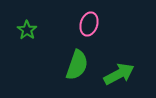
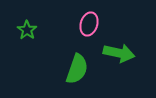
green semicircle: moved 4 px down
green arrow: moved 21 px up; rotated 40 degrees clockwise
